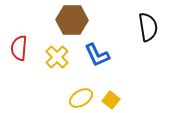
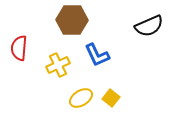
black semicircle: moved 1 px right, 1 px up; rotated 76 degrees clockwise
yellow cross: moved 1 px right, 8 px down; rotated 20 degrees clockwise
yellow square: moved 2 px up
